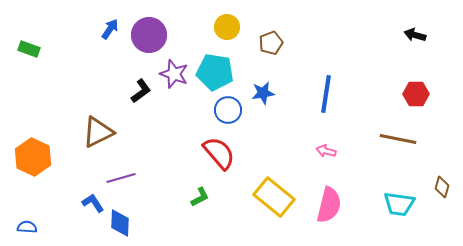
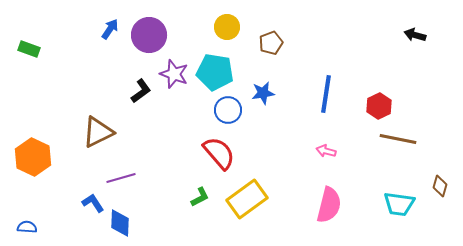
red hexagon: moved 37 px left, 12 px down; rotated 25 degrees counterclockwise
brown diamond: moved 2 px left, 1 px up
yellow rectangle: moved 27 px left, 2 px down; rotated 75 degrees counterclockwise
